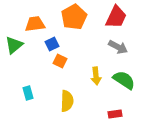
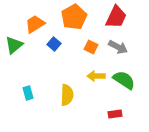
orange trapezoid: rotated 25 degrees counterclockwise
blue square: moved 2 px right; rotated 24 degrees counterclockwise
orange square: moved 31 px right, 14 px up
yellow arrow: rotated 96 degrees clockwise
yellow semicircle: moved 6 px up
